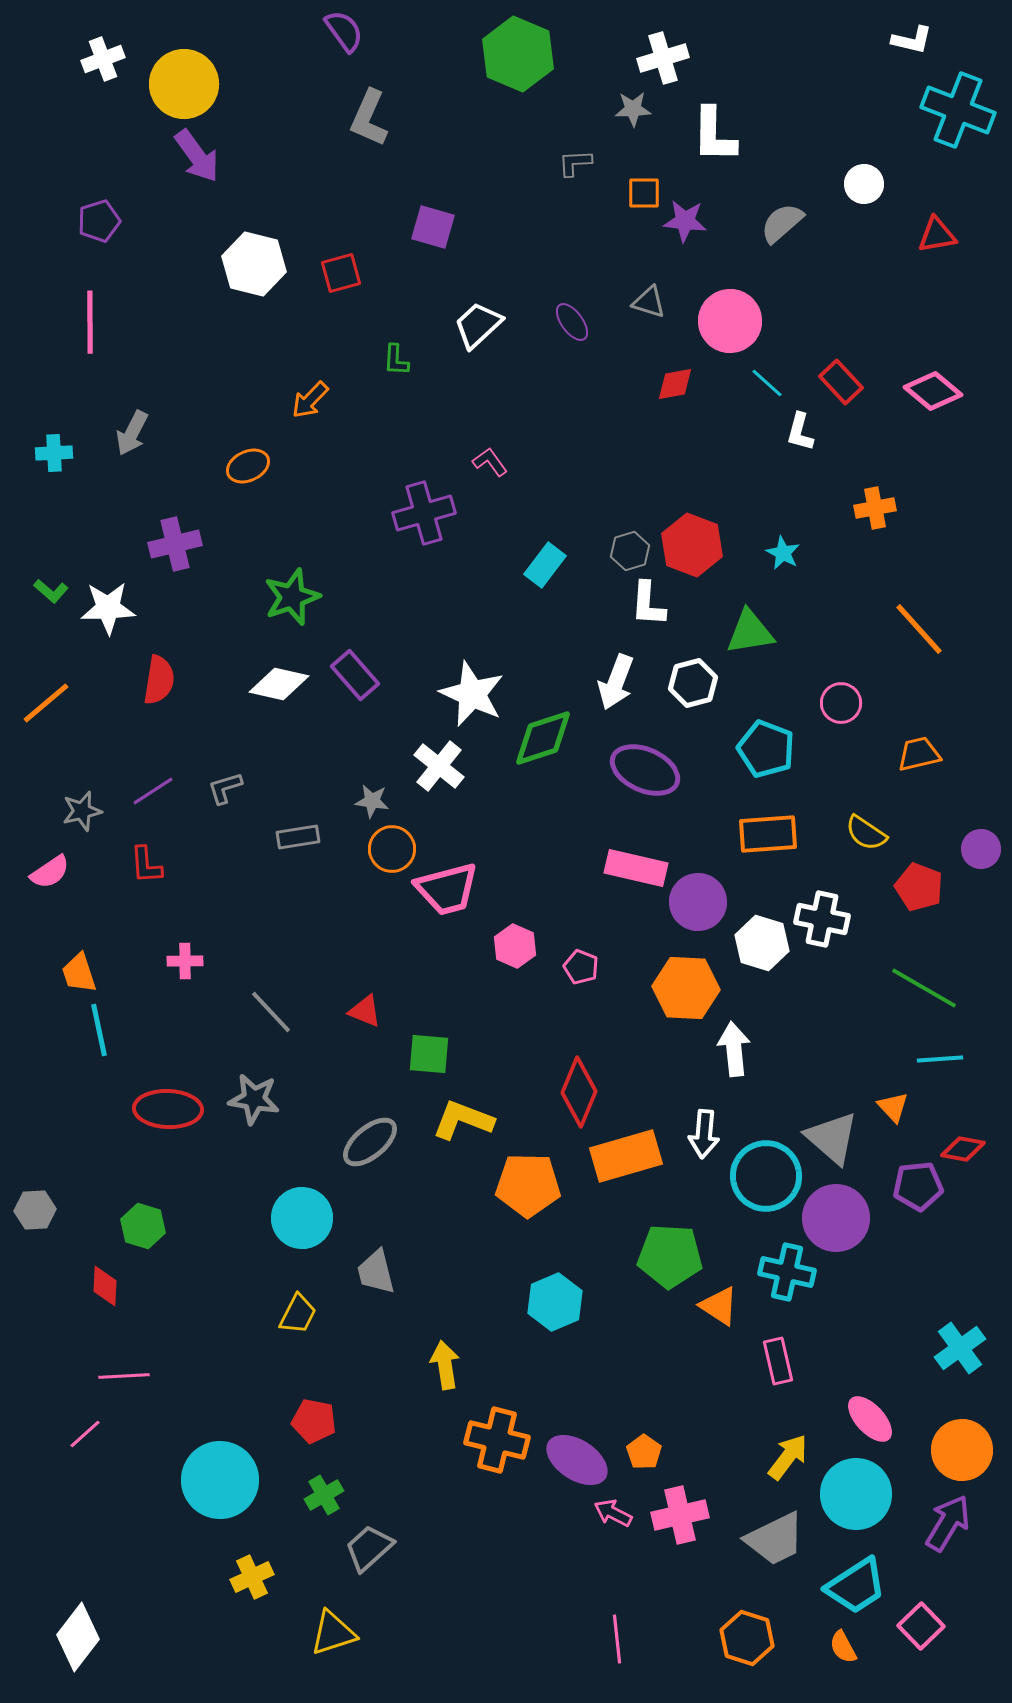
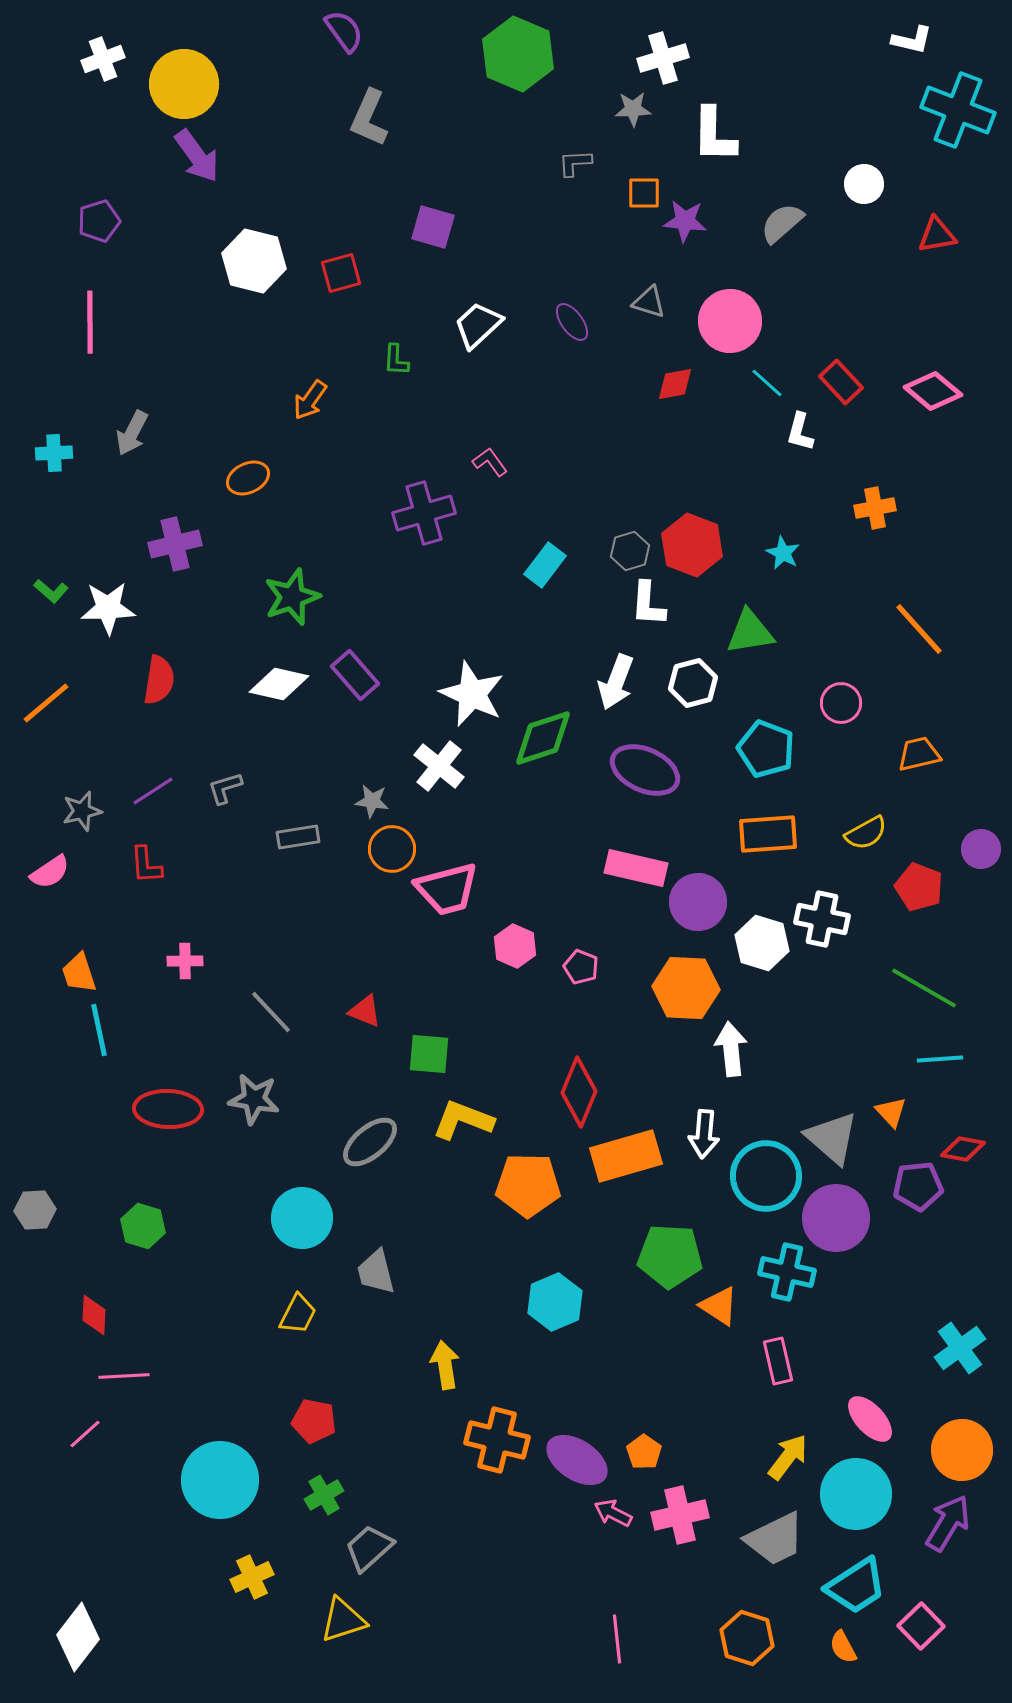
white hexagon at (254, 264): moved 3 px up
orange arrow at (310, 400): rotated 9 degrees counterclockwise
orange ellipse at (248, 466): moved 12 px down
yellow semicircle at (866, 833): rotated 63 degrees counterclockwise
white arrow at (734, 1049): moved 3 px left
orange triangle at (893, 1107): moved 2 px left, 5 px down
red diamond at (105, 1286): moved 11 px left, 29 px down
yellow triangle at (333, 1633): moved 10 px right, 13 px up
